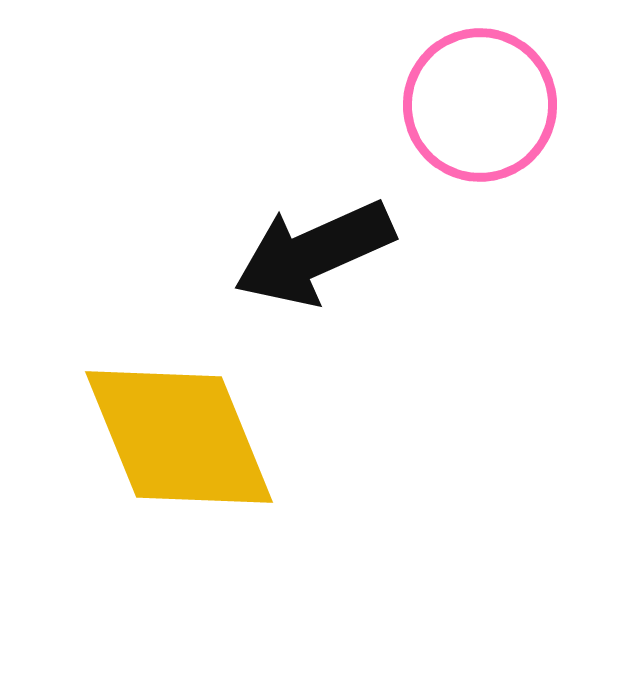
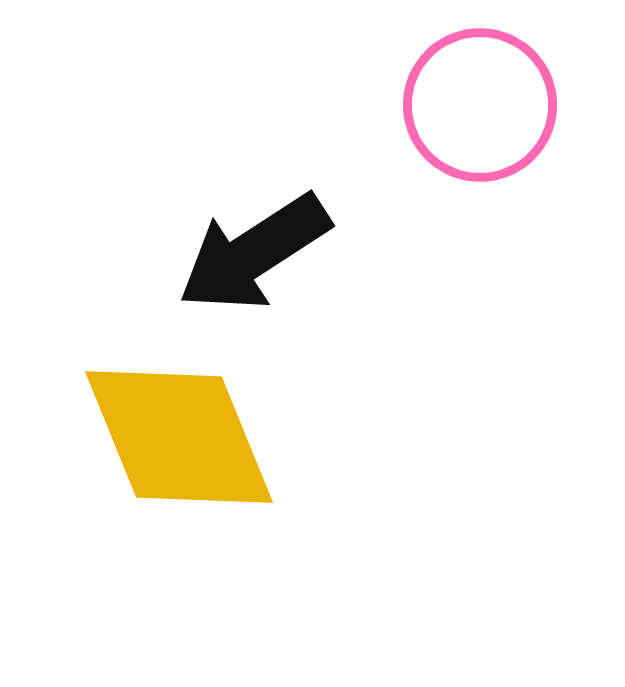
black arrow: moved 60 px left; rotated 9 degrees counterclockwise
